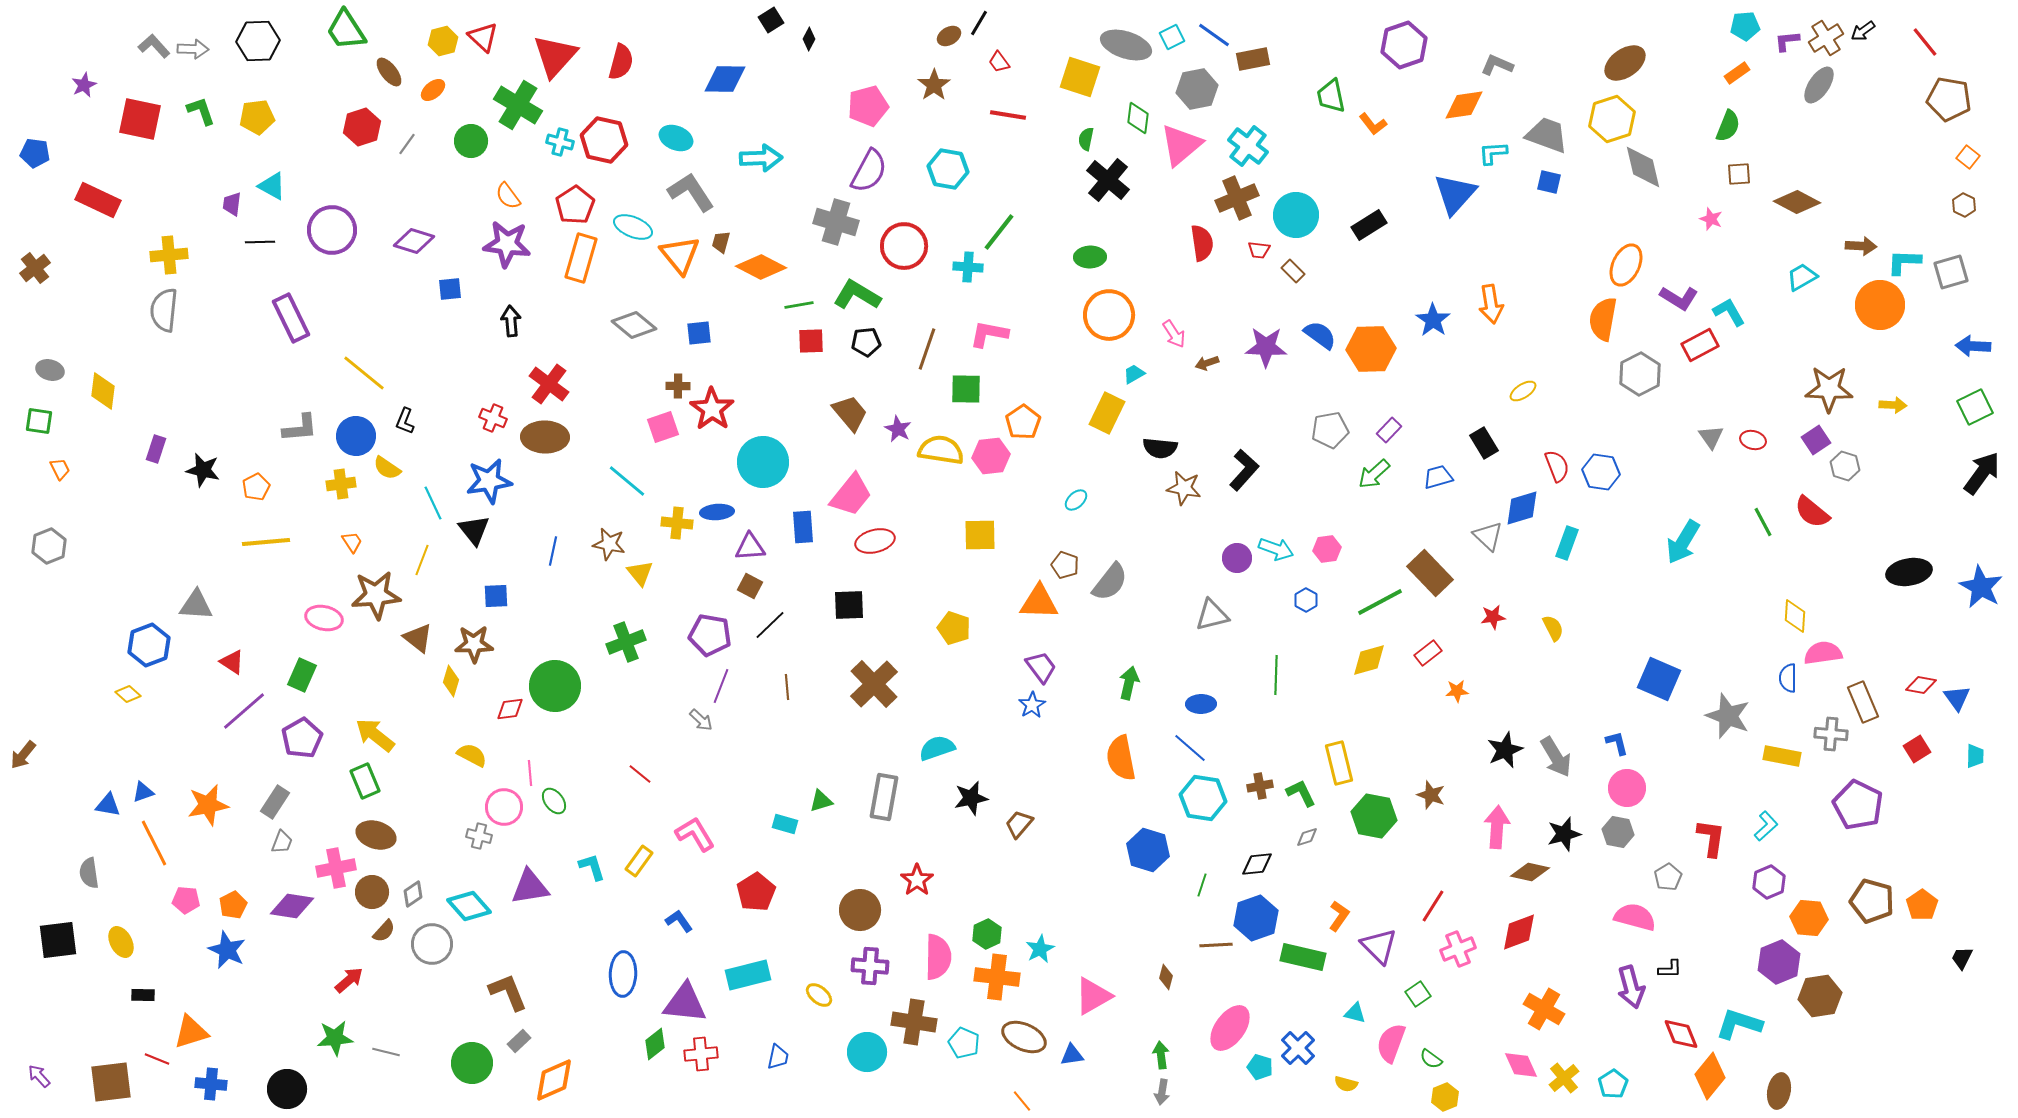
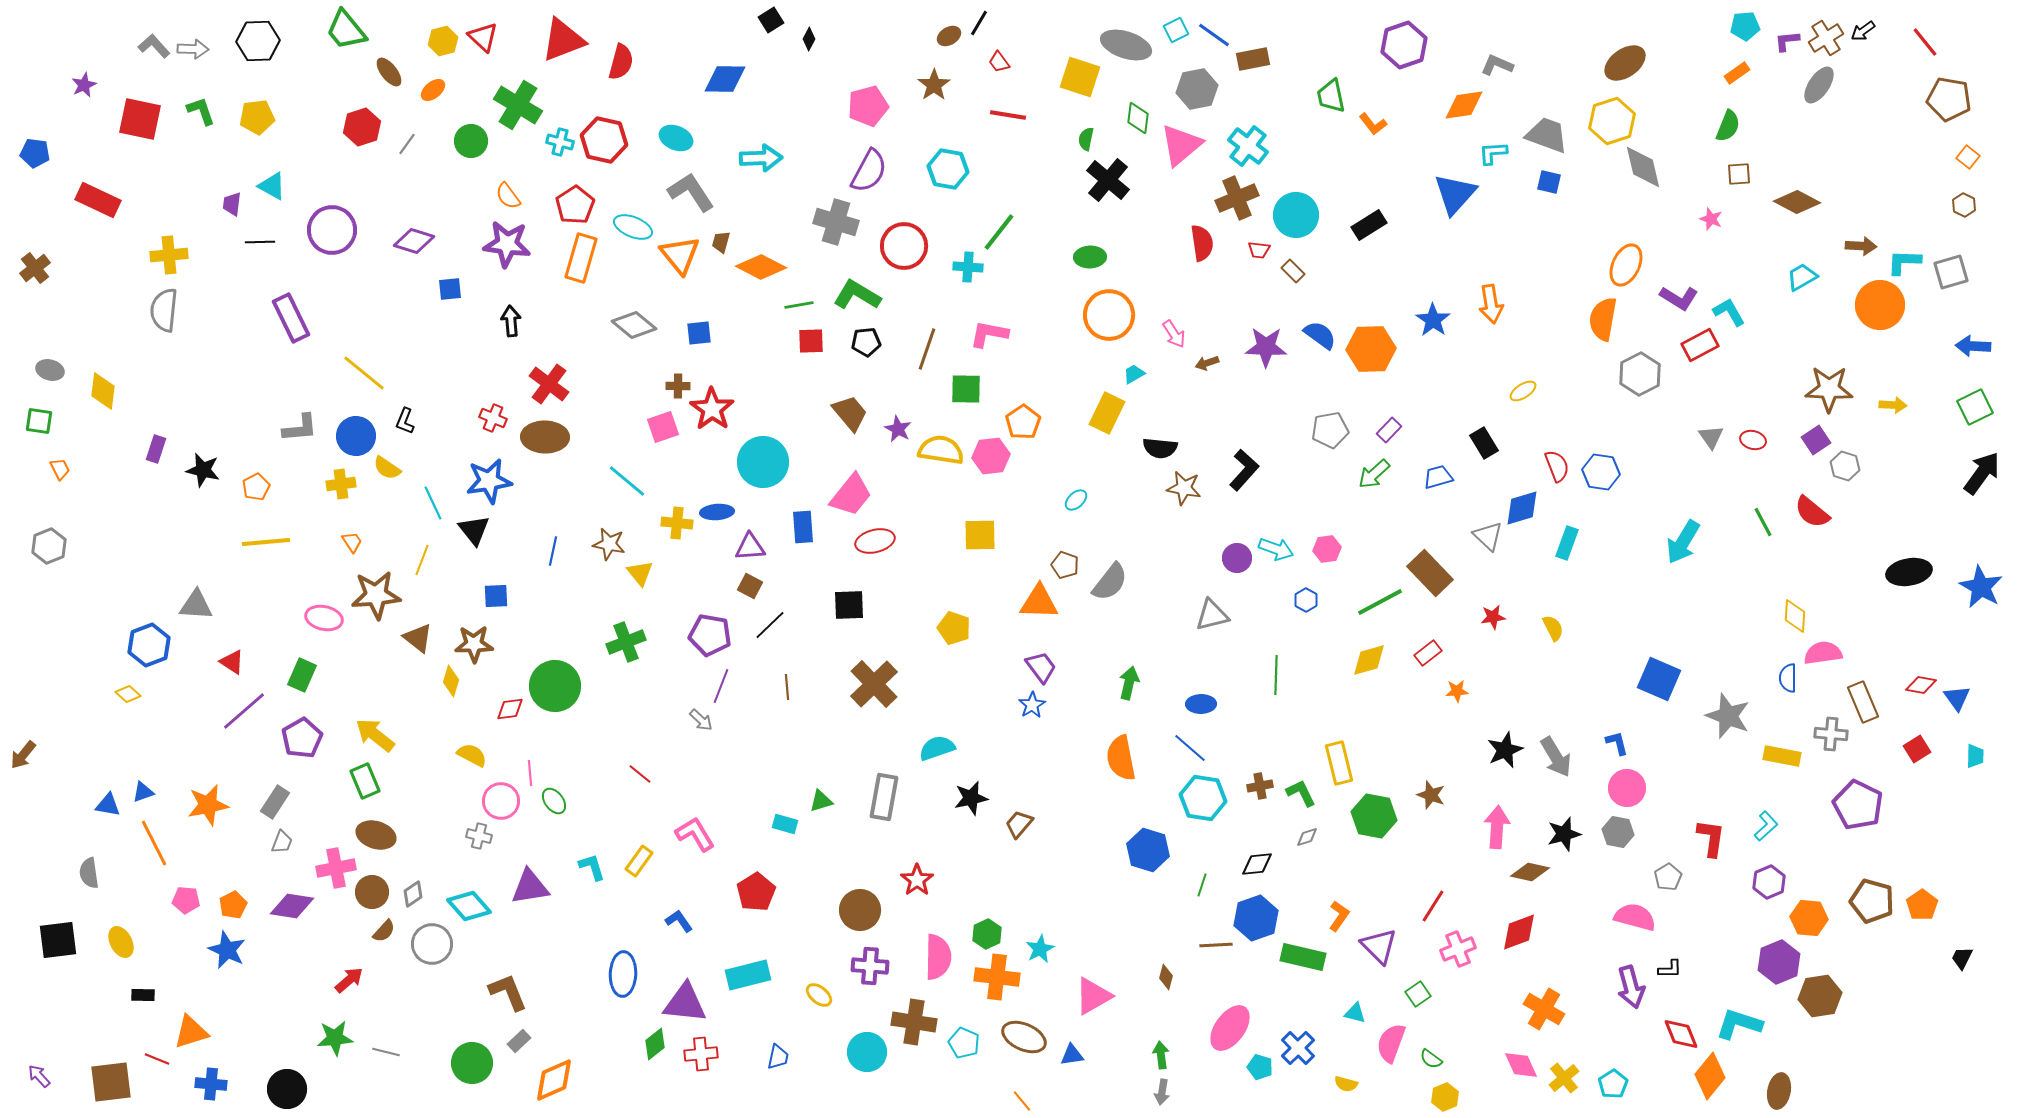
green trapezoid at (346, 30): rotated 6 degrees counterclockwise
cyan square at (1172, 37): moved 4 px right, 7 px up
red triangle at (555, 56): moved 8 px right, 16 px up; rotated 27 degrees clockwise
yellow hexagon at (1612, 119): moved 2 px down
pink circle at (504, 807): moved 3 px left, 6 px up
